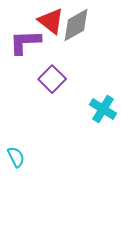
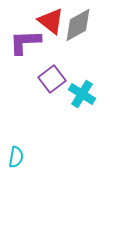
gray diamond: moved 2 px right
purple square: rotated 8 degrees clockwise
cyan cross: moved 21 px left, 15 px up
cyan semicircle: rotated 35 degrees clockwise
